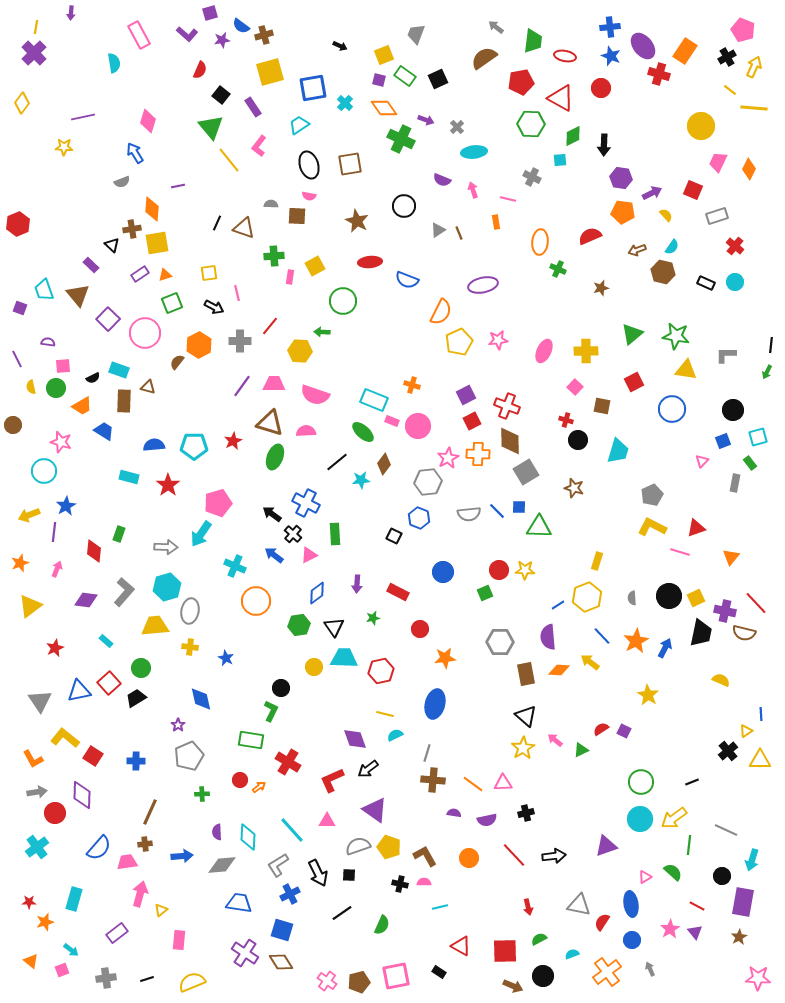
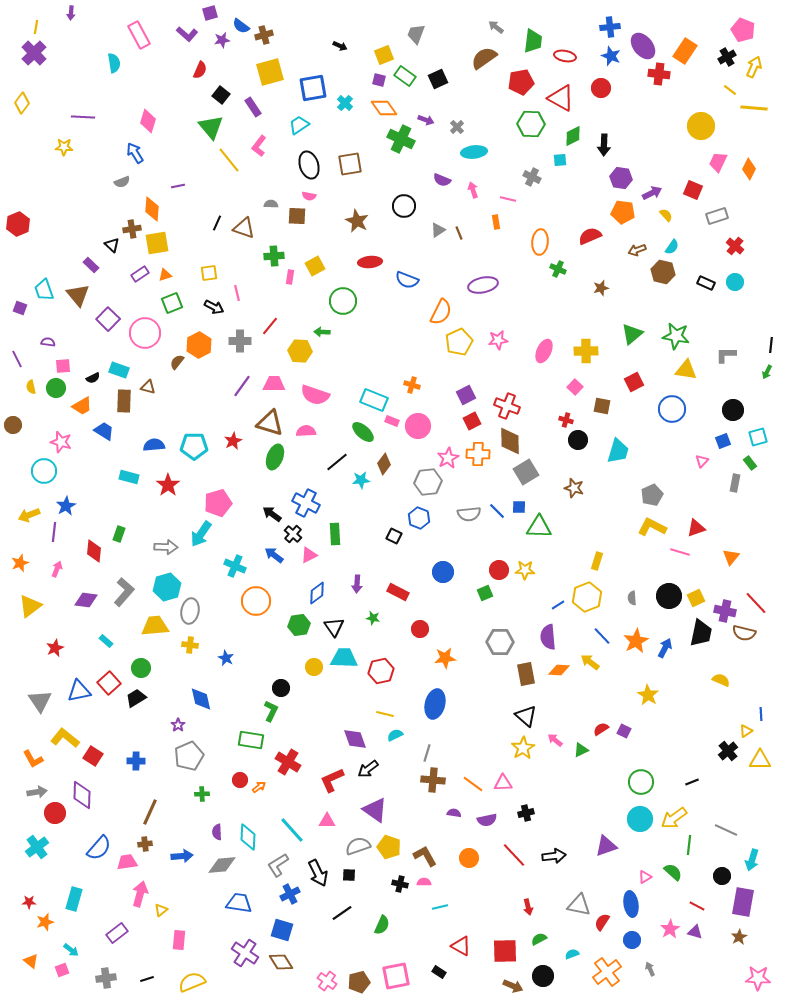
red cross at (659, 74): rotated 10 degrees counterclockwise
purple line at (83, 117): rotated 15 degrees clockwise
green star at (373, 618): rotated 24 degrees clockwise
yellow cross at (190, 647): moved 2 px up
purple triangle at (695, 932): rotated 35 degrees counterclockwise
